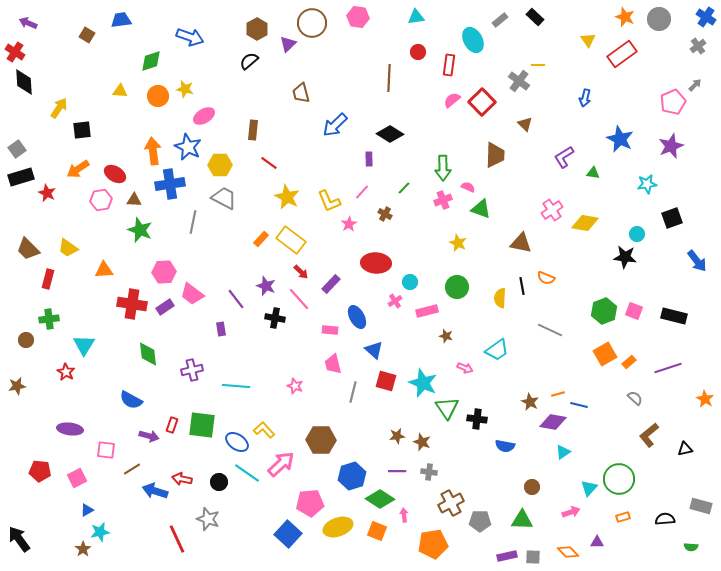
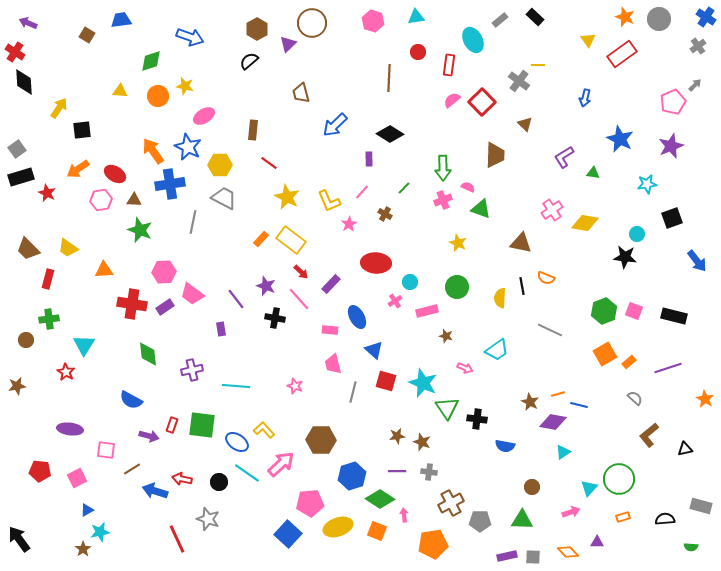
pink hexagon at (358, 17): moved 15 px right, 4 px down; rotated 10 degrees clockwise
yellow star at (185, 89): moved 3 px up
orange arrow at (153, 151): rotated 28 degrees counterclockwise
